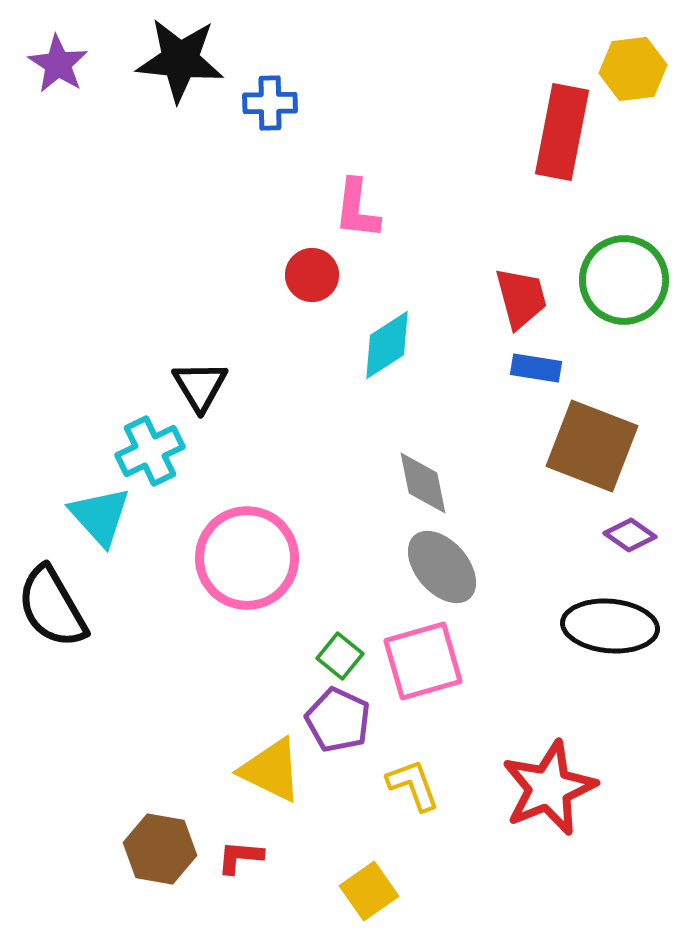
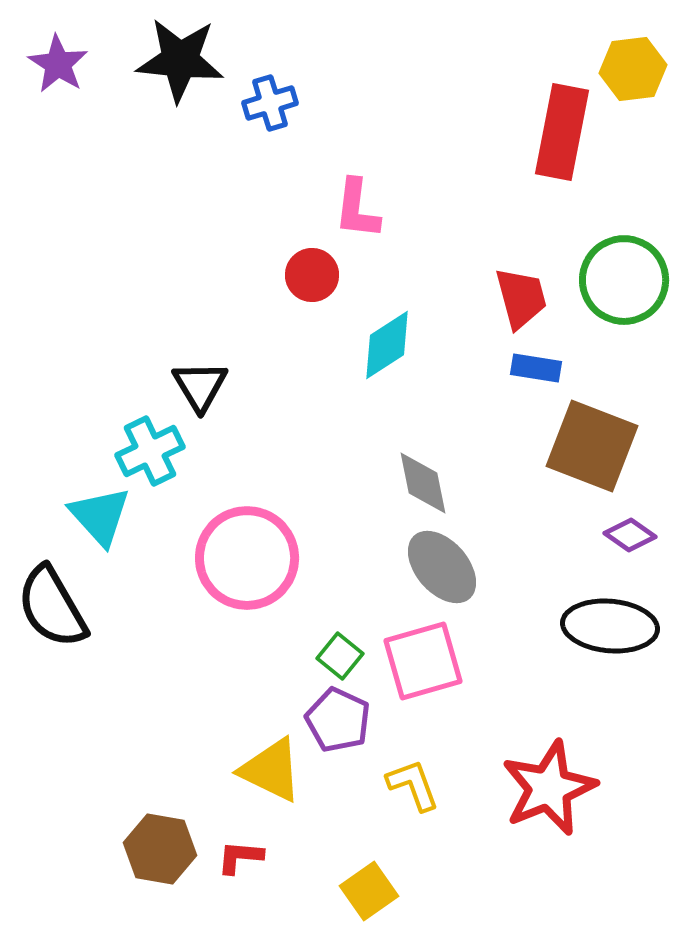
blue cross: rotated 16 degrees counterclockwise
